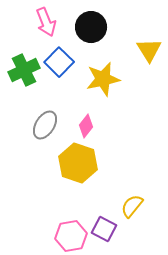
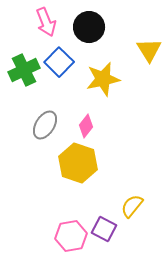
black circle: moved 2 px left
